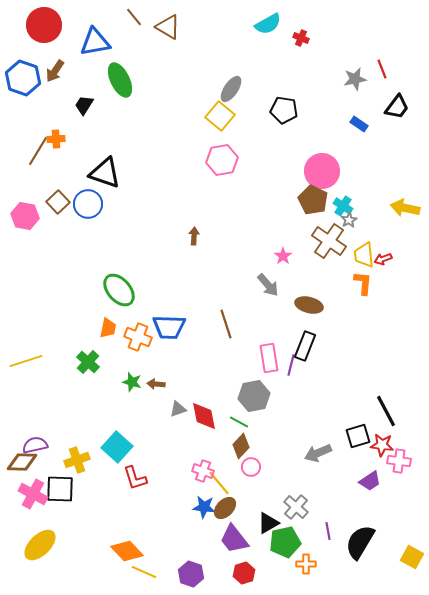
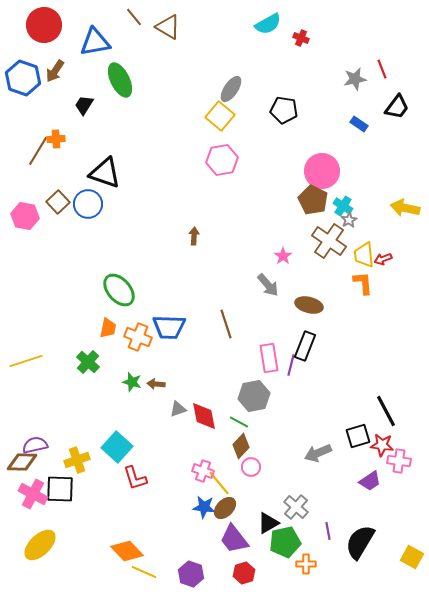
orange L-shape at (363, 283): rotated 10 degrees counterclockwise
